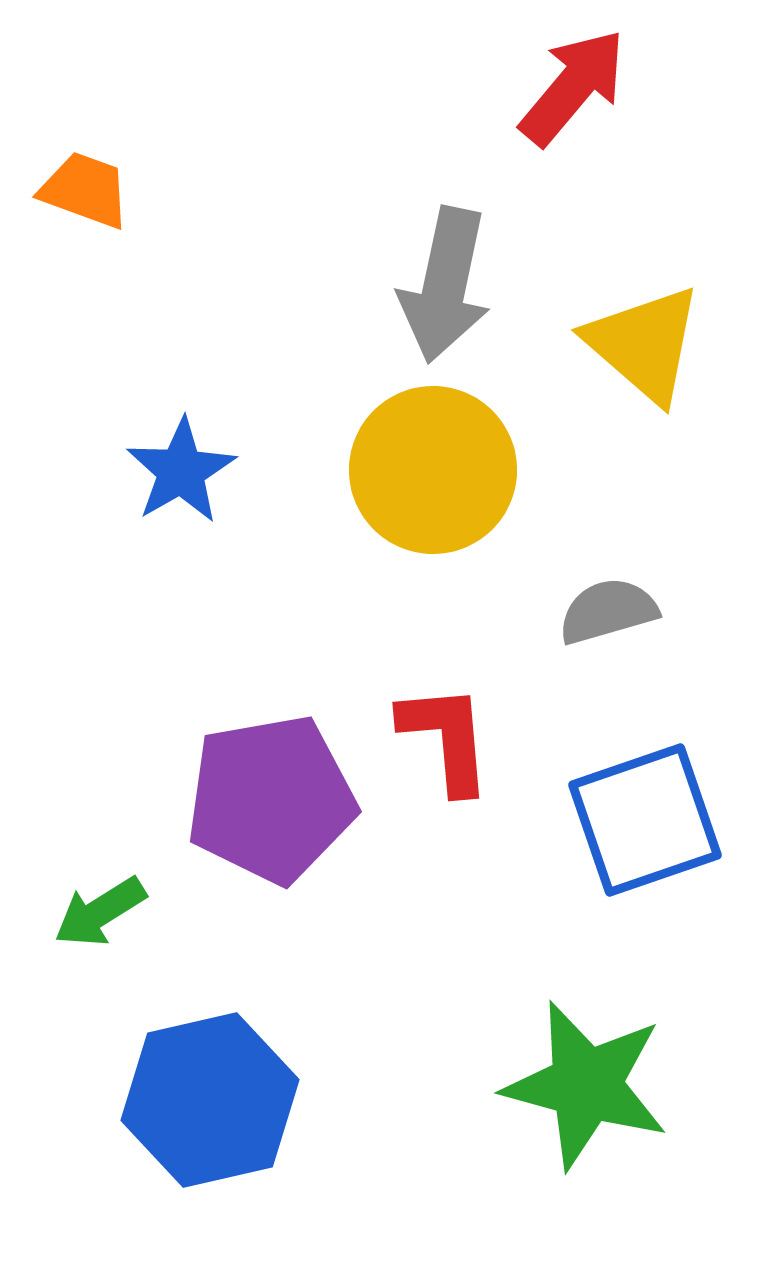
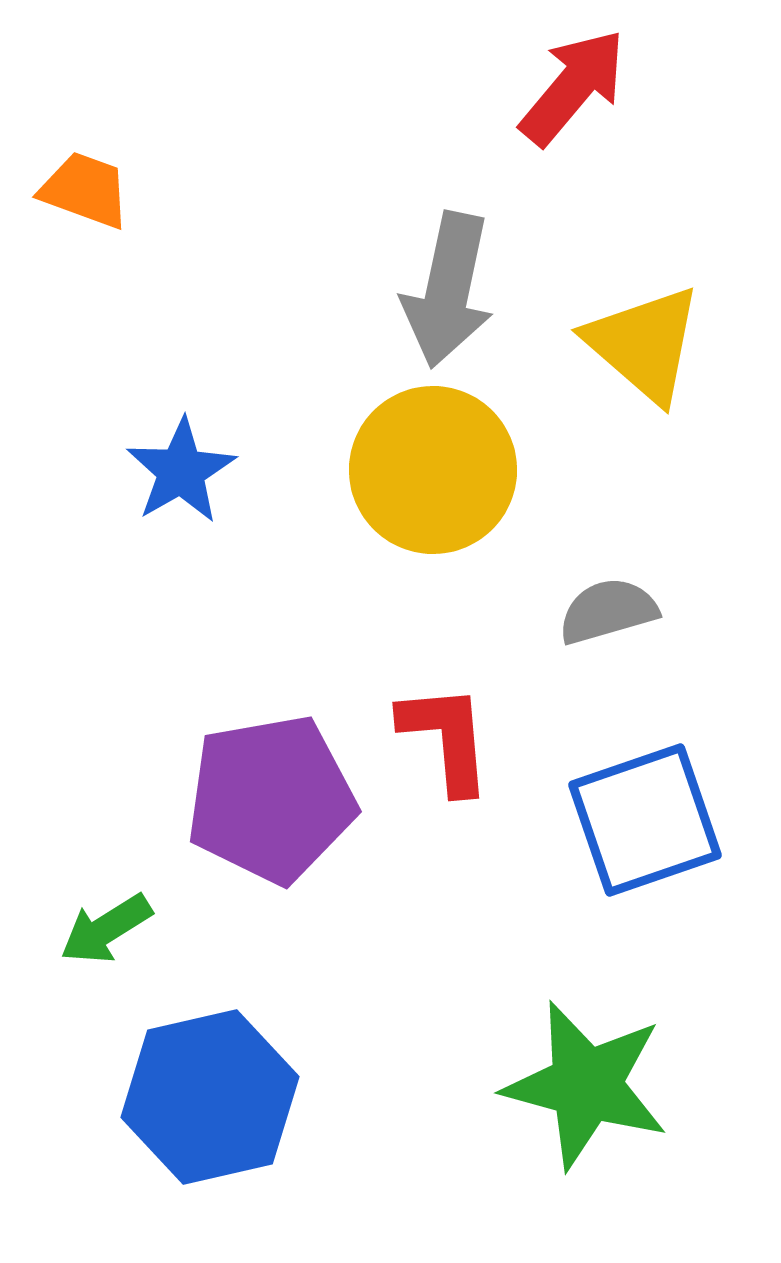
gray arrow: moved 3 px right, 5 px down
green arrow: moved 6 px right, 17 px down
blue hexagon: moved 3 px up
